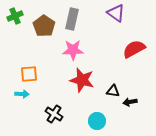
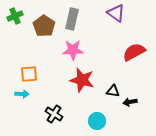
red semicircle: moved 3 px down
